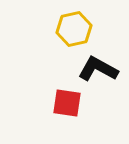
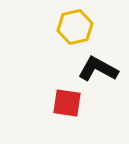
yellow hexagon: moved 1 px right, 2 px up
